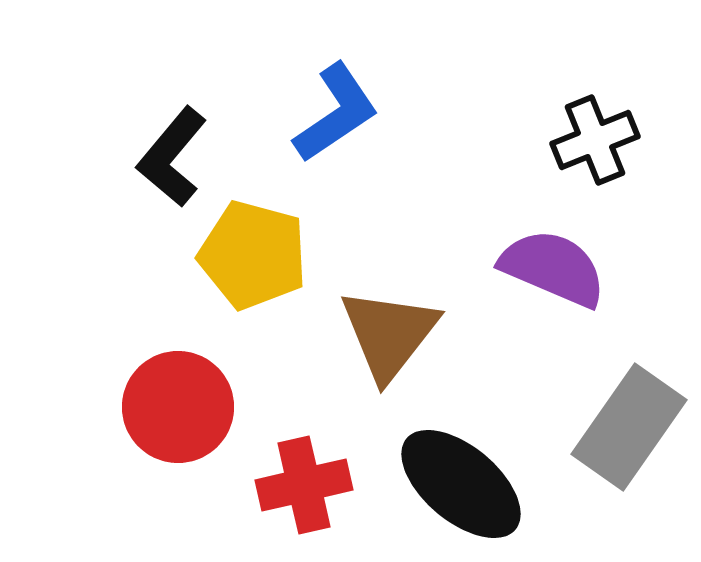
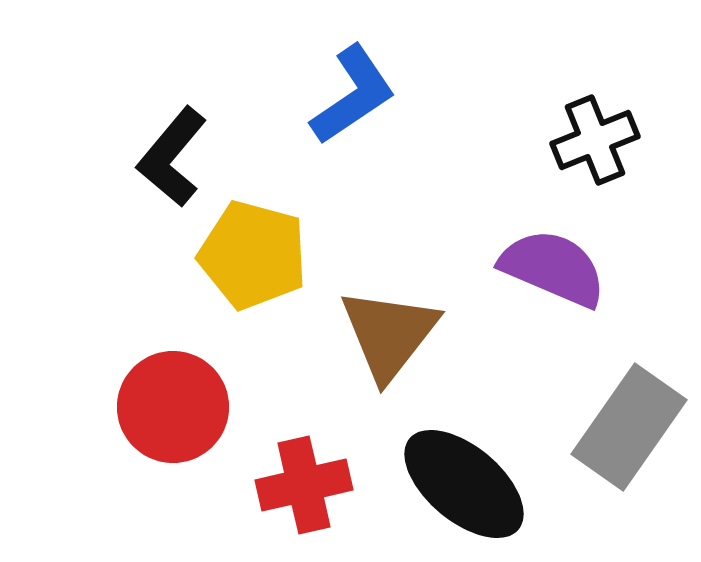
blue L-shape: moved 17 px right, 18 px up
red circle: moved 5 px left
black ellipse: moved 3 px right
